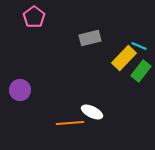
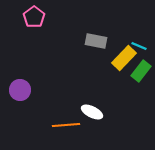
gray rectangle: moved 6 px right, 3 px down; rotated 25 degrees clockwise
orange line: moved 4 px left, 2 px down
